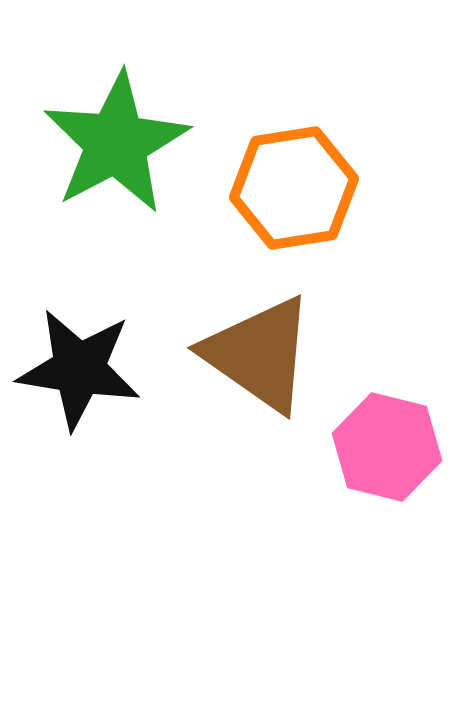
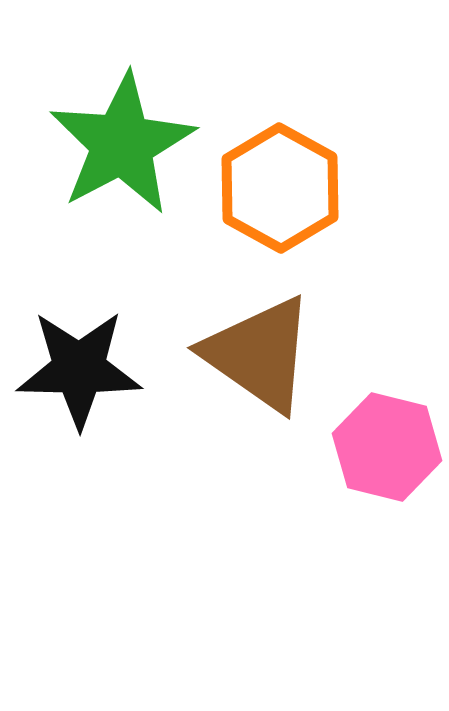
green star: moved 6 px right, 1 px down
orange hexagon: moved 14 px left; rotated 22 degrees counterclockwise
black star: rotated 8 degrees counterclockwise
